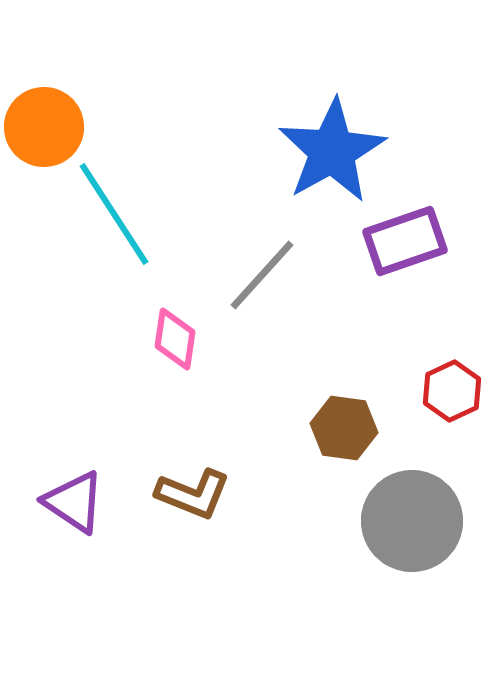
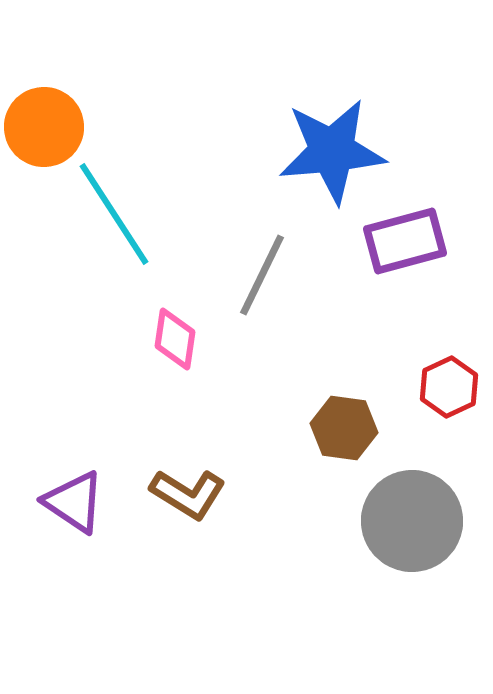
blue star: rotated 24 degrees clockwise
purple rectangle: rotated 4 degrees clockwise
gray line: rotated 16 degrees counterclockwise
red hexagon: moved 3 px left, 4 px up
brown L-shape: moved 5 px left; rotated 10 degrees clockwise
